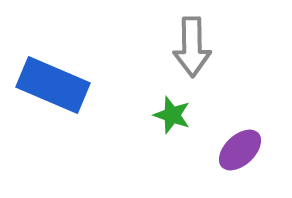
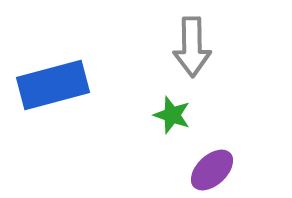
blue rectangle: rotated 38 degrees counterclockwise
purple ellipse: moved 28 px left, 20 px down
